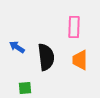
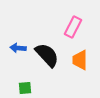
pink rectangle: moved 1 px left; rotated 25 degrees clockwise
blue arrow: moved 1 px right, 1 px down; rotated 28 degrees counterclockwise
black semicircle: moved 1 px right, 2 px up; rotated 36 degrees counterclockwise
